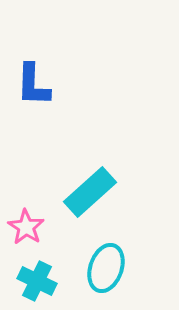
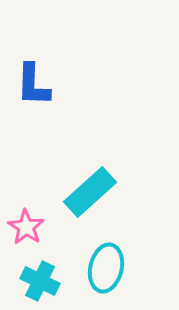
cyan ellipse: rotated 6 degrees counterclockwise
cyan cross: moved 3 px right
